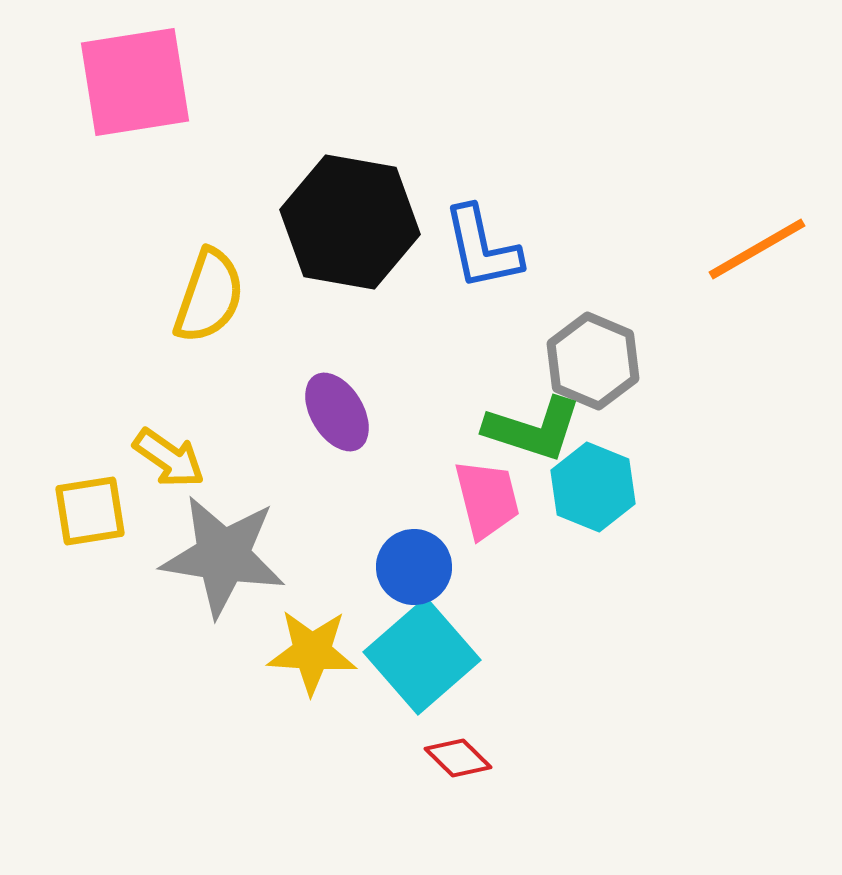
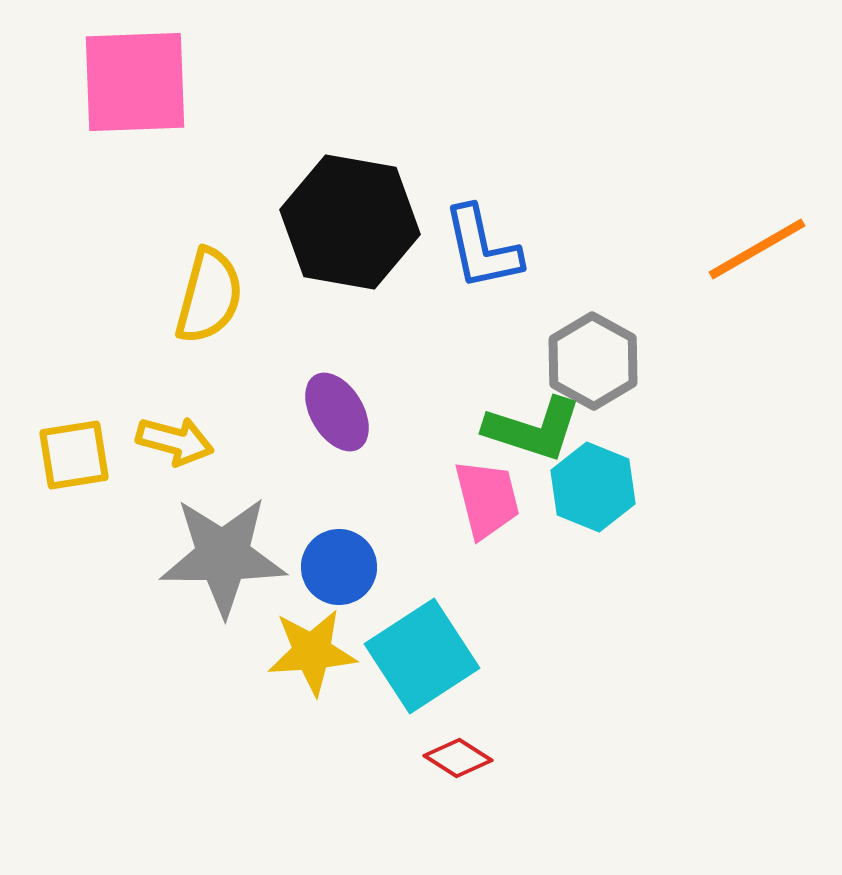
pink square: rotated 7 degrees clockwise
yellow semicircle: rotated 4 degrees counterclockwise
gray hexagon: rotated 6 degrees clockwise
yellow arrow: moved 6 px right, 17 px up; rotated 20 degrees counterclockwise
yellow square: moved 16 px left, 56 px up
gray star: rotated 9 degrees counterclockwise
blue circle: moved 75 px left
yellow star: rotated 8 degrees counterclockwise
cyan square: rotated 8 degrees clockwise
red diamond: rotated 12 degrees counterclockwise
